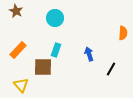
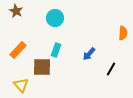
blue arrow: rotated 120 degrees counterclockwise
brown square: moved 1 px left
